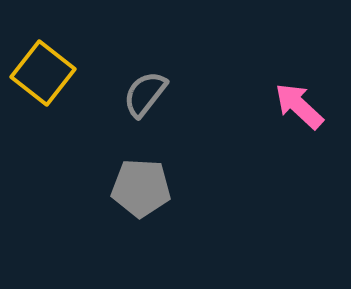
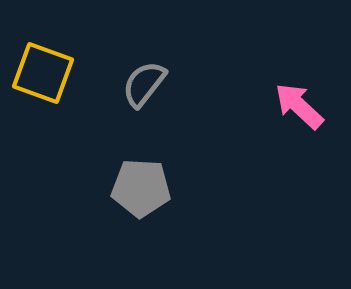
yellow square: rotated 18 degrees counterclockwise
gray semicircle: moved 1 px left, 10 px up
